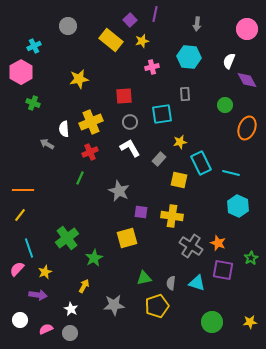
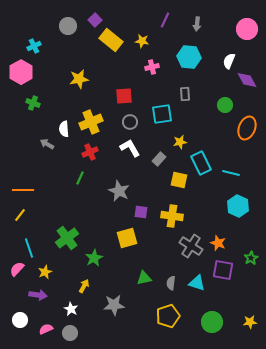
purple line at (155, 14): moved 10 px right, 6 px down; rotated 14 degrees clockwise
purple square at (130, 20): moved 35 px left
yellow star at (142, 41): rotated 24 degrees clockwise
yellow pentagon at (157, 306): moved 11 px right, 10 px down
